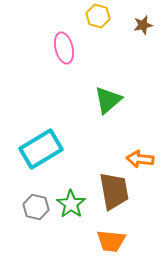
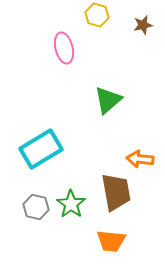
yellow hexagon: moved 1 px left, 1 px up
brown trapezoid: moved 2 px right, 1 px down
